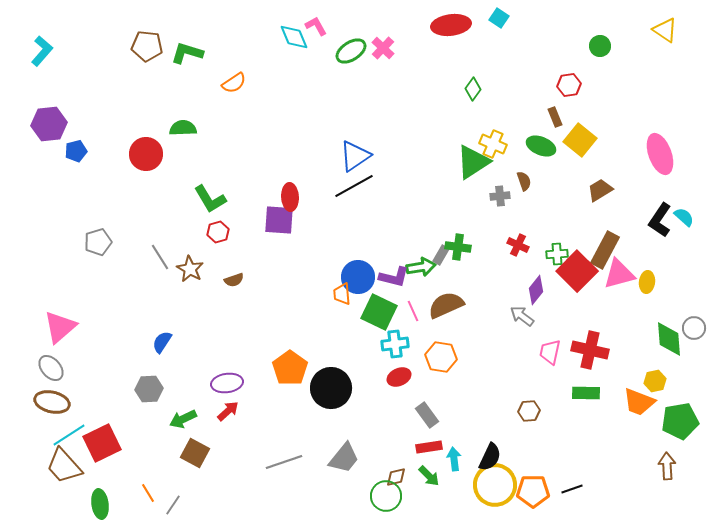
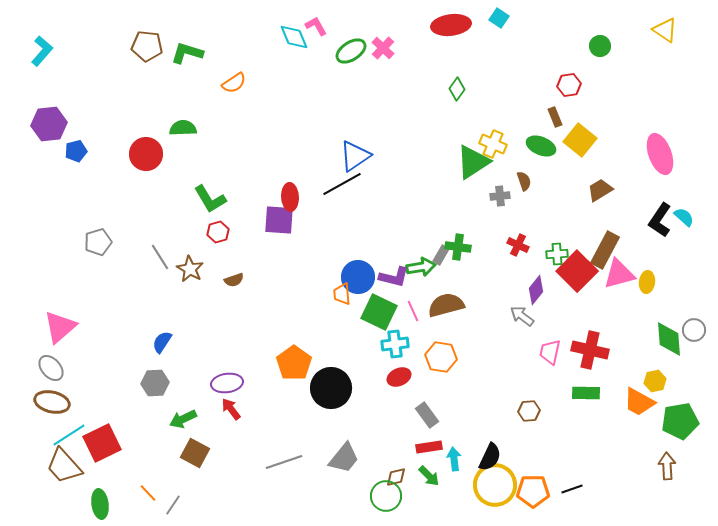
green diamond at (473, 89): moved 16 px left
black line at (354, 186): moved 12 px left, 2 px up
brown semicircle at (446, 305): rotated 9 degrees clockwise
gray circle at (694, 328): moved 2 px down
orange pentagon at (290, 368): moved 4 px right, 5 px up
gray hexagon at (149, 389): moved 6 px right, 6 px up
orange trapezoid at (639, 402): rotated 8 degrees clockwise
red arrow at (228, 411): moved 3 px right, 2 px up; rotated 85 degrees counterclockwise
orange line at (148, 493): rotated 12 degrees counterclockwise
